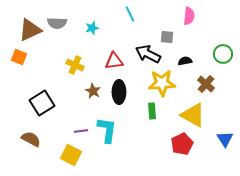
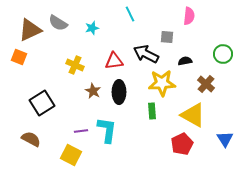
gray semicircle: moved 1 px right; rotated 30 degrees clockwise
black arrow: moved 2 px left
